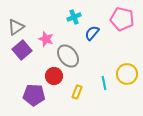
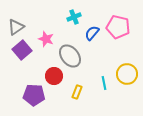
pink pentagon: moved 4 px left, 8 px down
gray ellipse: moved 2 px right
